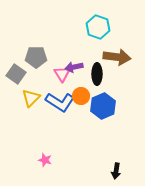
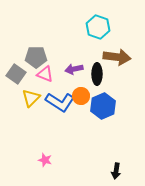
purple arrow: moved 2 px down
pink triangle: moved 17 px left; rotated 36 degrees counterclockwise
